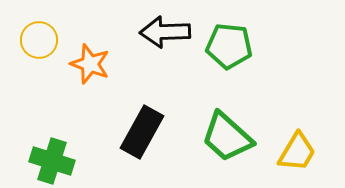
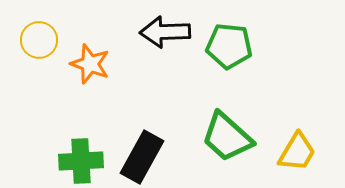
black rectangle: moved 25 px down
green cross: moved 29 px right; rotated 21 degrees counterclockwise
